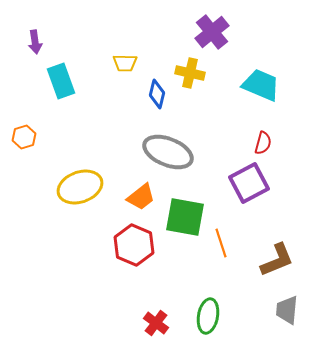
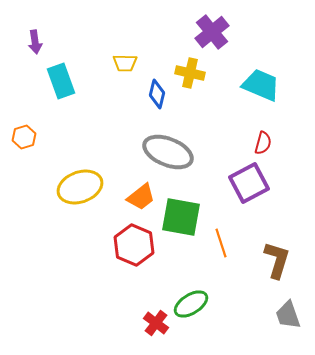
green square: moved 4 px left
brown L-shape: rotated 51 degrees counterclockwise
gray trapezoid: moved 1 px right, 5 px down; rotated 24 degrees counterclockwise
green ellipse: moved 17 px left, 12 px up; rotated 48 degrees clockwise
